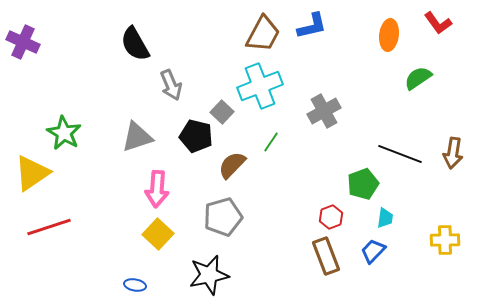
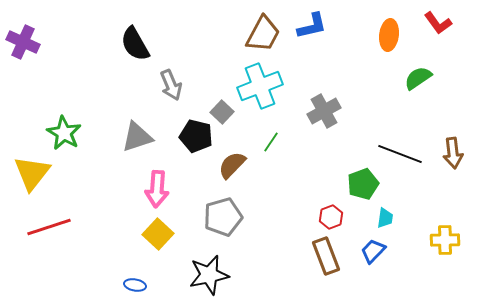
brown arrow: rotated 16 degrees counterclockwise
yellow triangle: rotated 18 degrees counterclockwise
